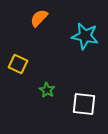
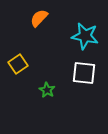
yellow square: rotated 30 degrees clockwise
white square: moved 31 px up
